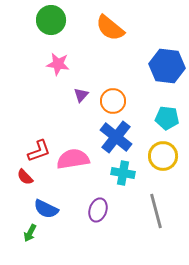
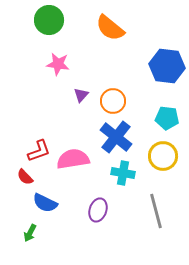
green circle: moved 2 px left
blue semicircle: moved 1 px left, 6 px up
